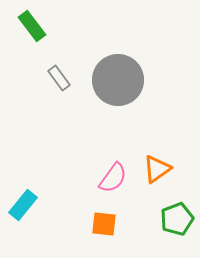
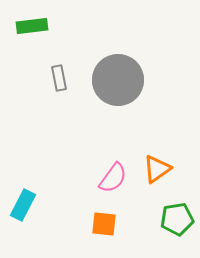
green rectangle: rotated 60 degrees counterclockwise
gray rectangle: rotated 25 degrees clockwise
cyan rectangle: rotated 12 degrees counterclockwise
green pentagon: rotated 12 degrees clockwise
